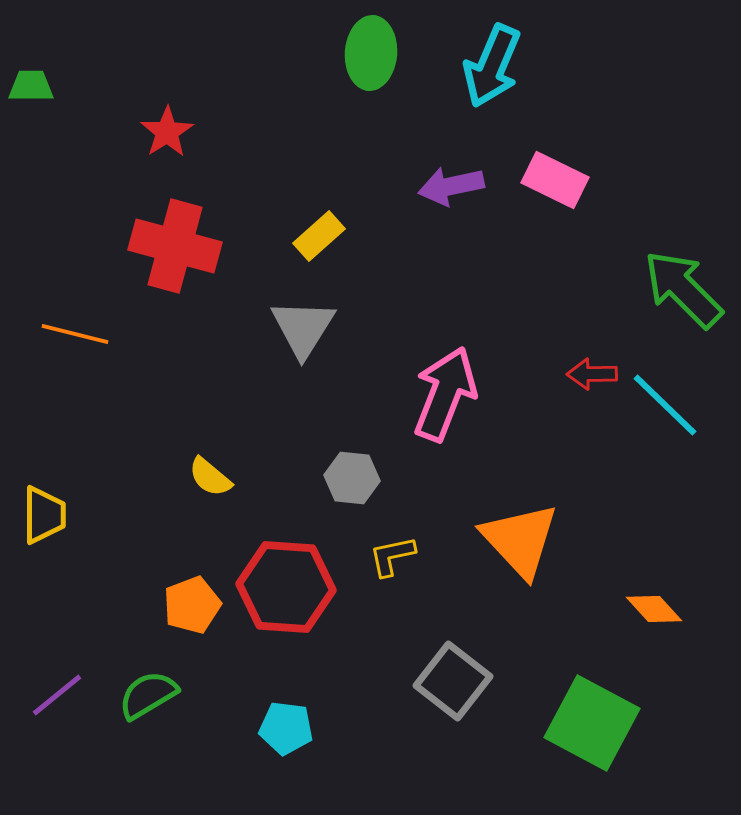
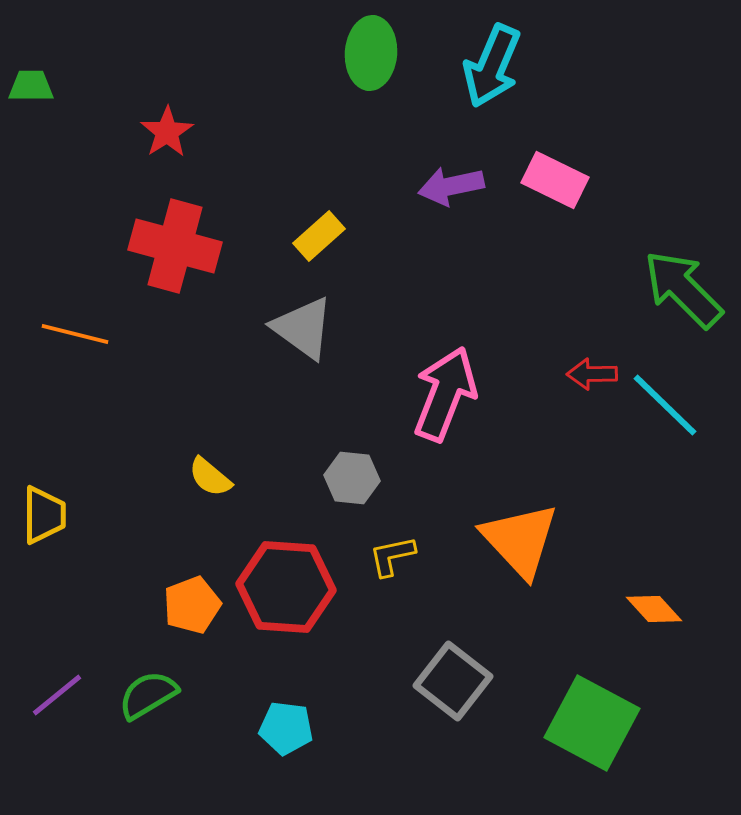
gray triangle: rotated 26 degrees counterclockwise
